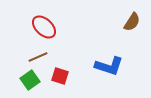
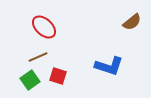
brown semicircle: rotated 18 degrees clockwise
red square: moved 2 px left
